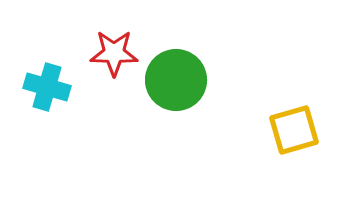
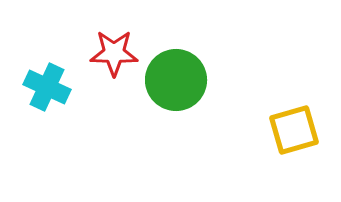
cyan cross: rotated 9 degrees clockwise
